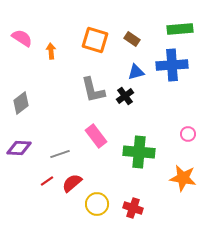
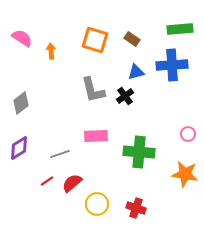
pink rectangle: rotated 55 degrees counterclockwise
purple diamond: rotated 35 degrees counterclockwise
orange star: moved 2 px right, 4 px up
red cross: moved 3 px right
